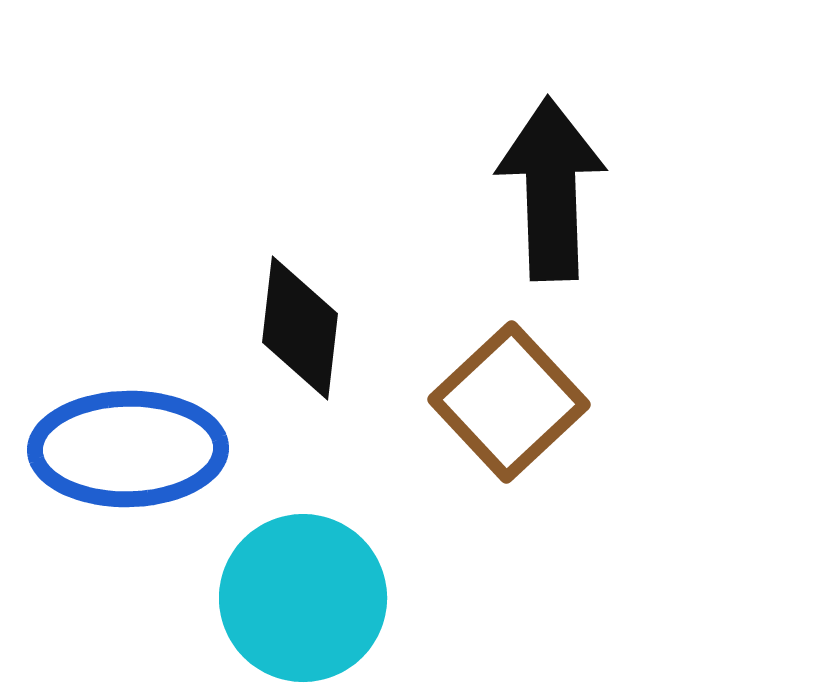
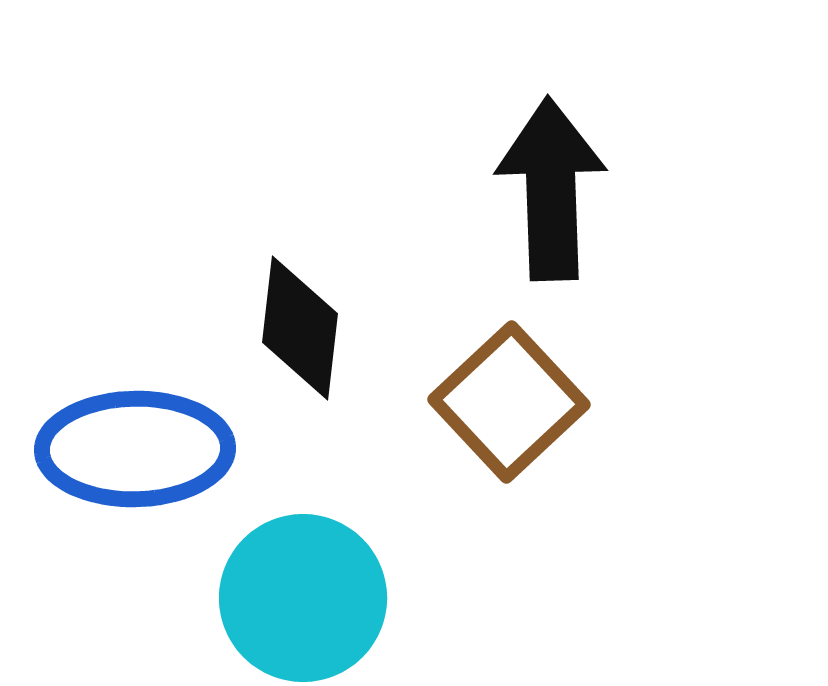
blue ellipse: moved 7 px right
